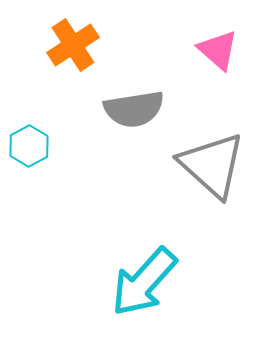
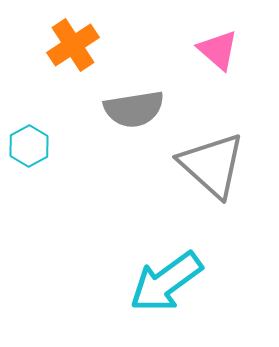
cyan arrow: moved 22 px right; rotated 12 degrees clockwise
